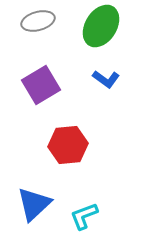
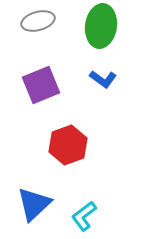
green ellipse: rotated 24 degrees counterclockwise
blue L-shape: moved 3 px left
purple square: rotated 9 degrees clockwise
red hexagon: rotated 15 degrees counterclockwise
cyan L-shape: rotated 16 degrees counterclockwise
